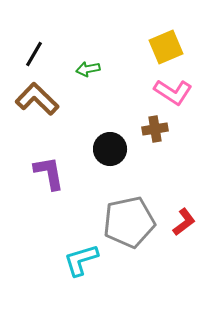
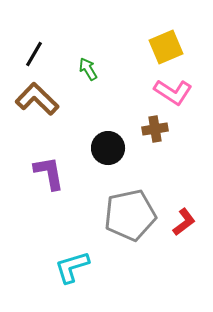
green arrow: rotated 70 degrees clockwise
black circle: moved 2 px left, 1 px up
gray pentagon: moved 1 px right, 7 px up
cyan L-shape: moved 9 px left, 7 px down
